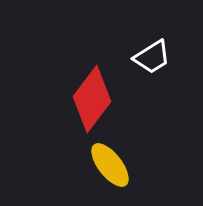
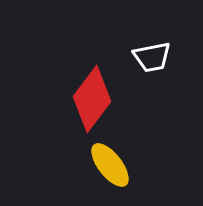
white trapezoid: rotated 21 degrees clockwise
